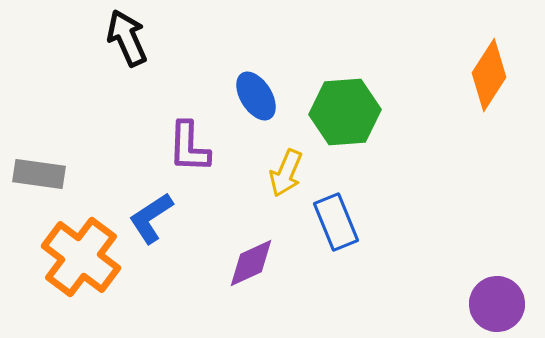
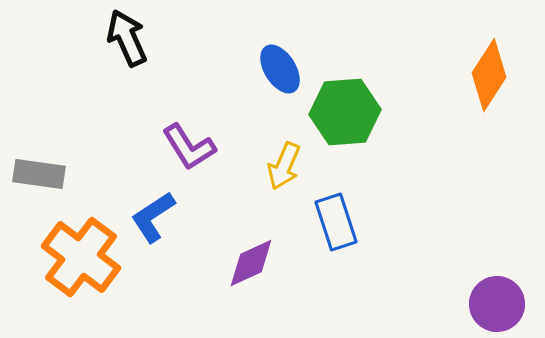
blue ellipse: moved 24 px right, 27 px up
purple L-shape: rotated 34 degrees counterclockwise
yellow arrow: moved 2 px left, 7 px up
blue L-shape: moved 2 px right, 1 px up
blue rectangle: rotated 4 degrees clockwise
